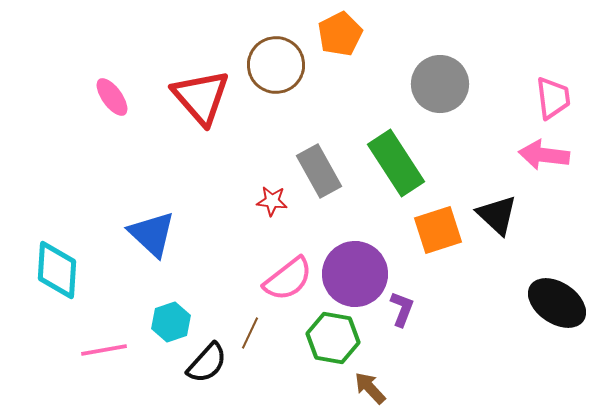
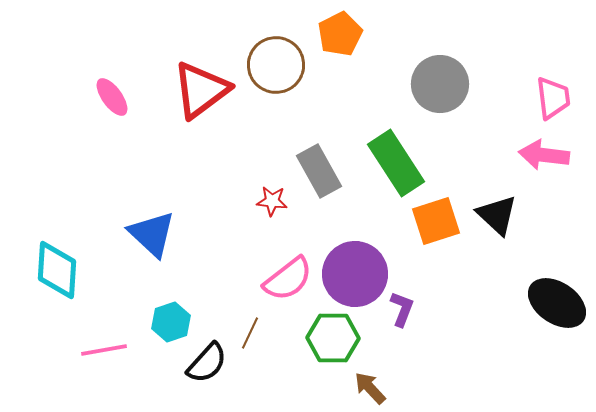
red triangle: moved 7 px up; rotated 34 degrees clockwise
orange square: moved 2 px left, 9 px up
green hexagon: rotated 9 degrees counterclockwise
